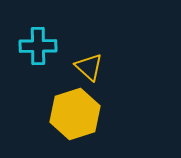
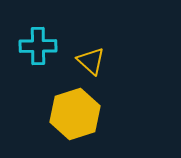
yellow triangle: moved 2 px right, 6 px up
